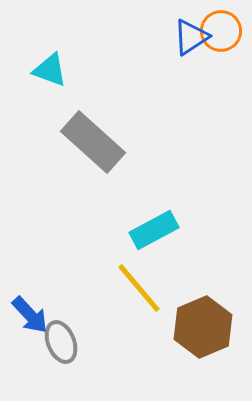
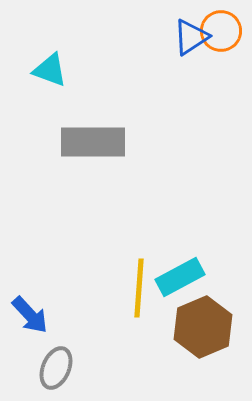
gray rectangle: rotated 42 degrees counterclockwise
cyan rectangle: moved 26 px right, 47 px down
yellow line: rotated 44 degrees clockwise
gray ellipse: moved 5 px left, 26 px down; rotated 45 degrees clockwise
